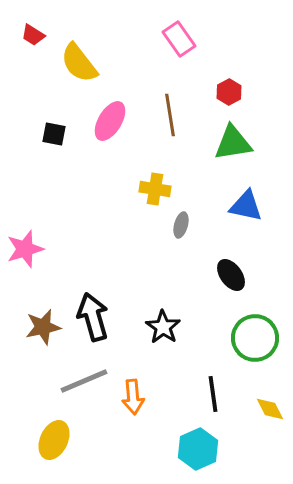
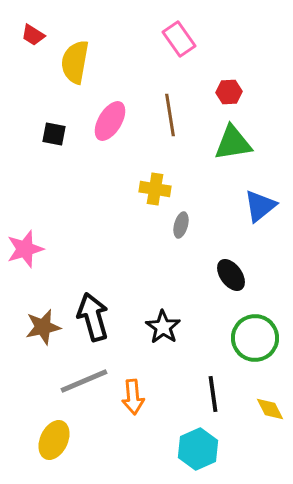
yellow semicircle: moved 4 px left, 1 px up; rotated 48 degrees clockwise
red hexagon: rotated 25 degrees clockwise
blue triangle: moved 14 px right; rotated 51 degrees counterclockwise
